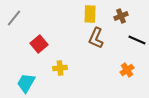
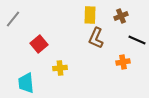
yellow rectangle: moved 1 px down
gray line: moved 1 px left, 1 px down
orange cross: moved 4 px left, 8 px up; rotated 24 degrees clockwise
cyan trapezoid: rotated 35 degrees counterclockwise
